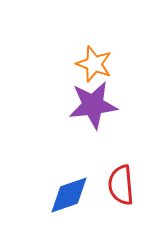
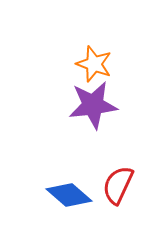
red semicircle: moved 3 px left; rotated 30 degrees clockwise
blue diamond: rotated 60 degrees clockwise
